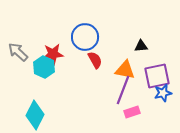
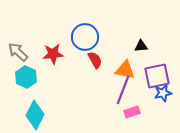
cyan hexagon: moved 18 px left, 10 px down
